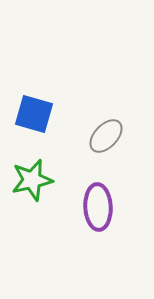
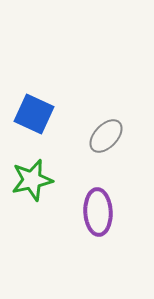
blue square: rotated 9 degrees clockwise
purple ellipse: moved 5 px down
